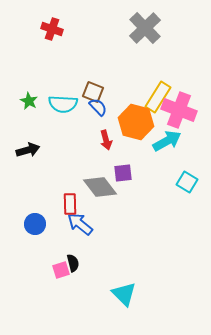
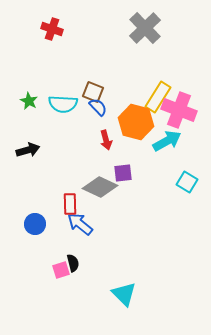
gray diamond: rotated 28 degrees counterclockwise
